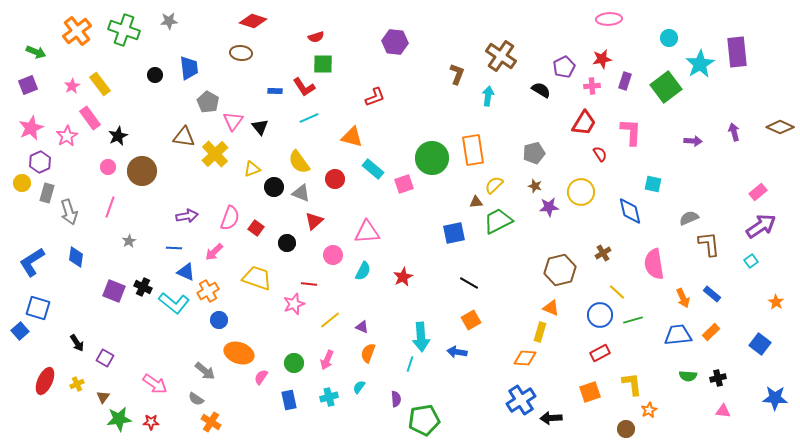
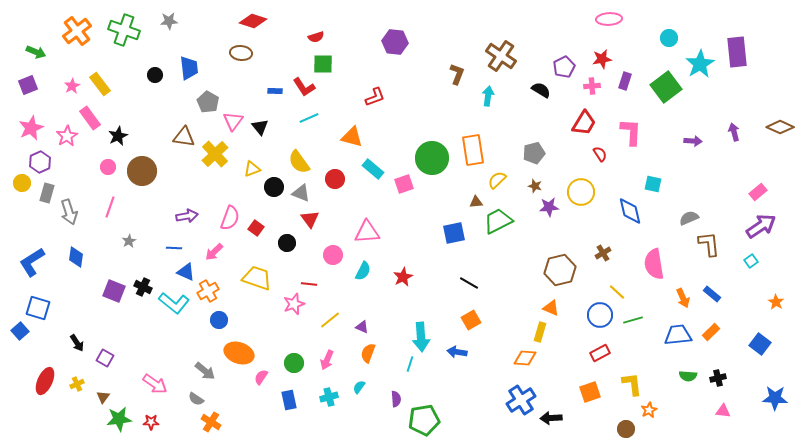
yellow semicircle at (494, 185): moved 3 px right, 5 px up
red triangle at (314, 221): moved 4 px left, 2 px up; rotated 24 degrees counterclockwise
